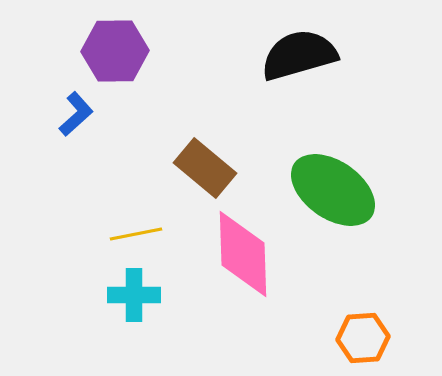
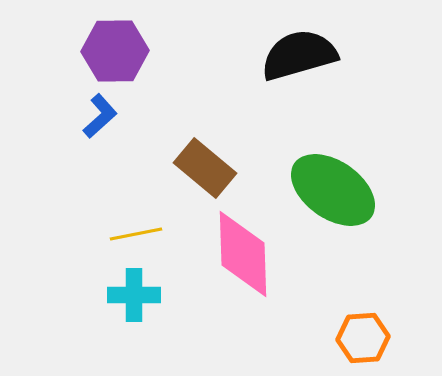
blue L-shape: moved 24 px right, 2 px down
